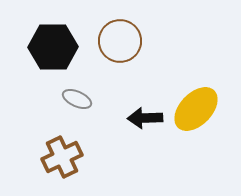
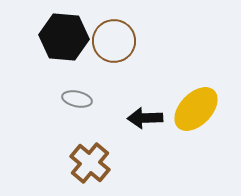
brown circle: moved 6 px left
black hexagon: moved 11 px right, 10 px up; rotated 6 degrees clockwise
gray ellipse: rotated 12 degrees counterclockwise
brown cross: moved 28 px right, 6 px down; rotated 24 degrees counterclockwise
